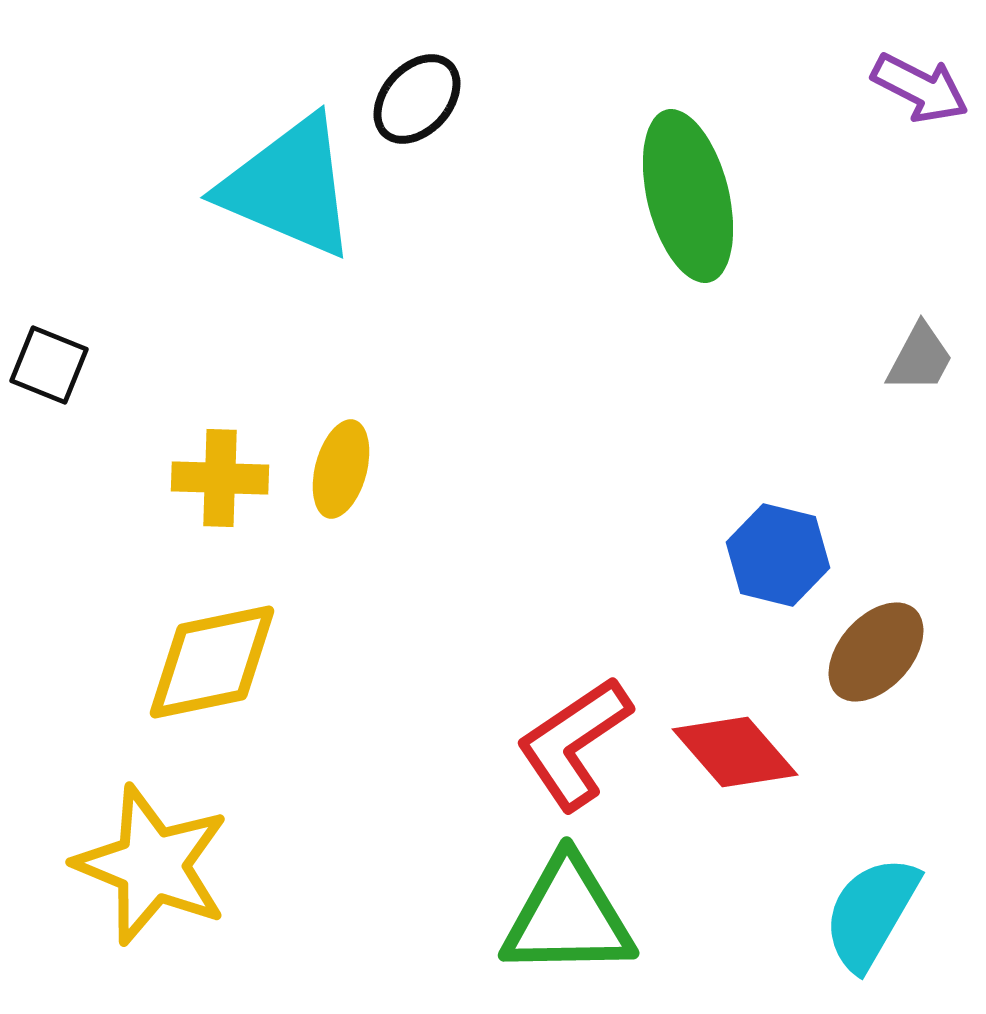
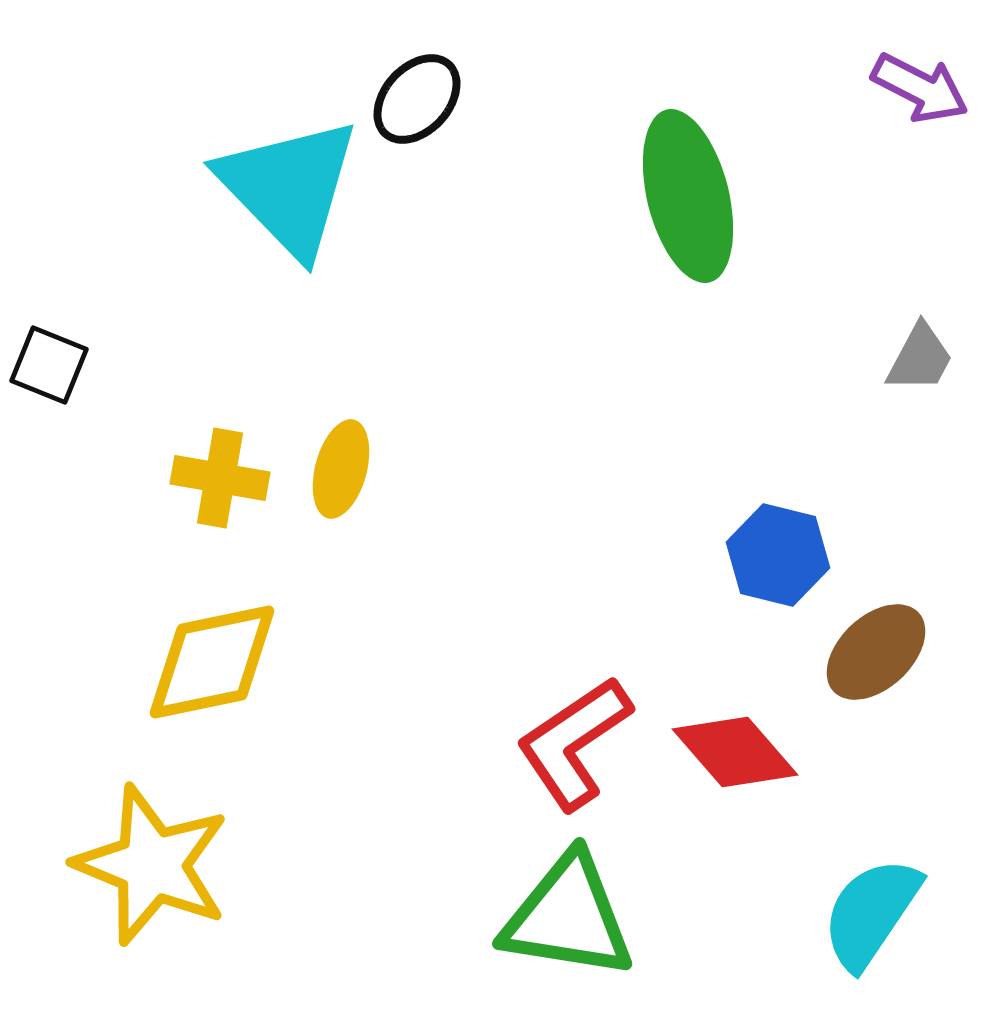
cyan triangle: rotated 23 degrees clockwise
yellow cross: rotated 8 degrees clockwise
brown ellipse: rotated 5 degrees clockwise
cyan semicircle: rotated 4 degrees clockwise
green triangle: rotated 10 degrees clockwise
